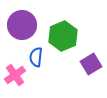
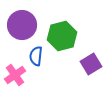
green hexagon: moved 1 px left; rotated 8 degrees clockwise
blue semicircle: moved 1 px up
